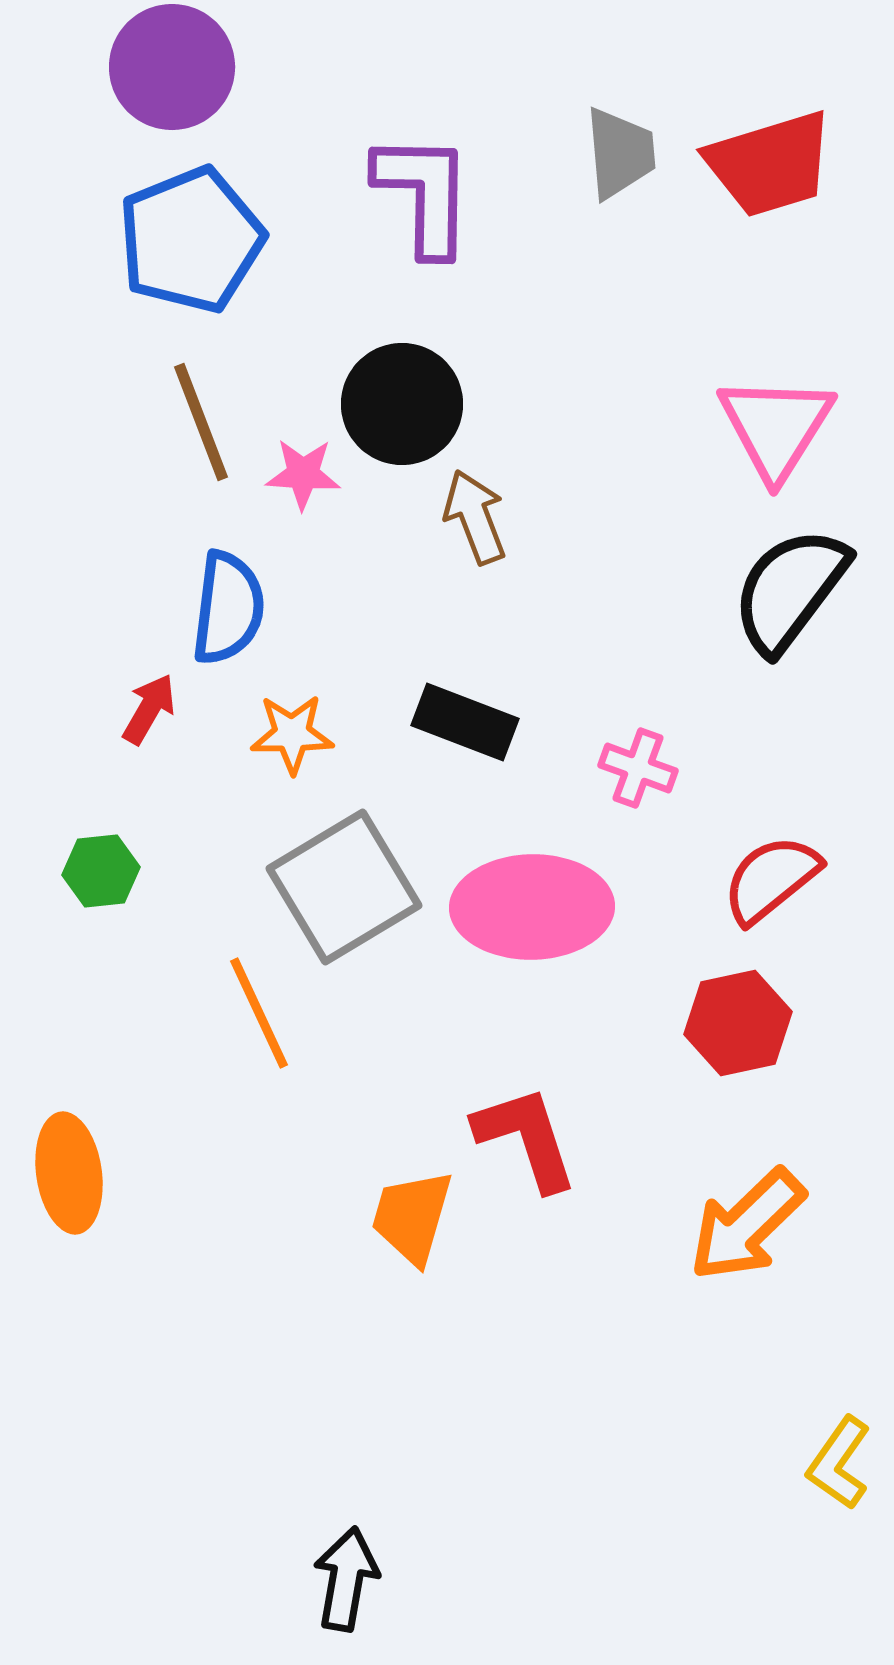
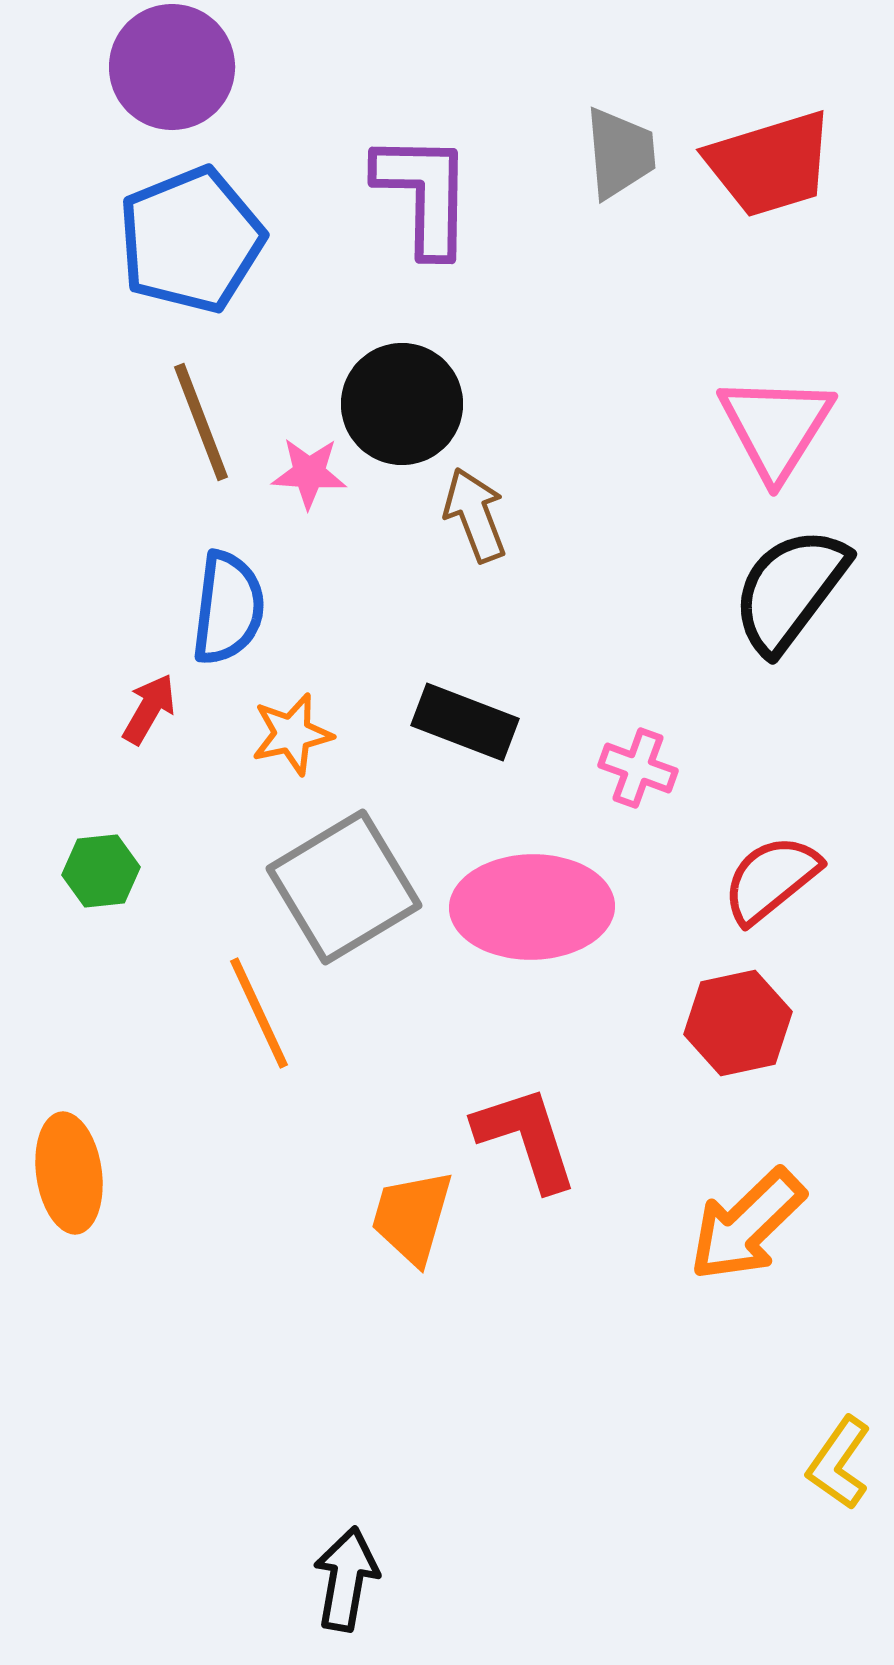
pink star: moved 6 px right, 1 px up
brown arrow: moved 2 px up
orange star: rotated 12 degrees counterclockwise
